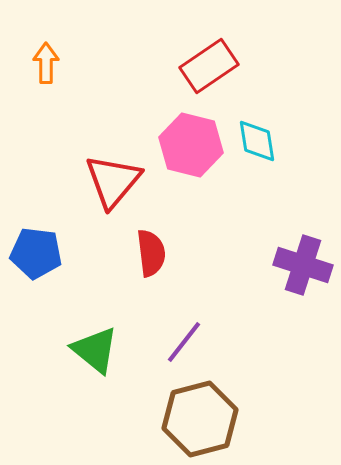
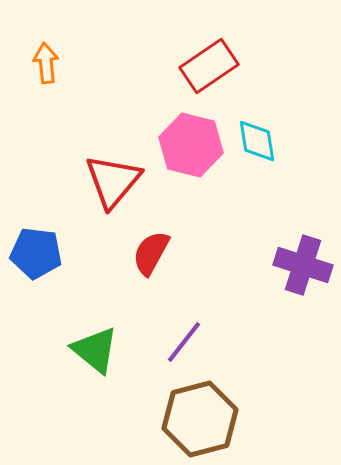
orange arrow: rotated 6 degrees counterclockwise
red semicircle: rotated 144 degrees counterclockwise
